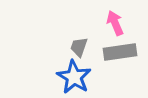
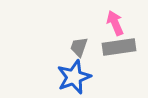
gray rectangle: moved 1 px left, 5 px up
blue star: rotated 20 degrees clockwise
